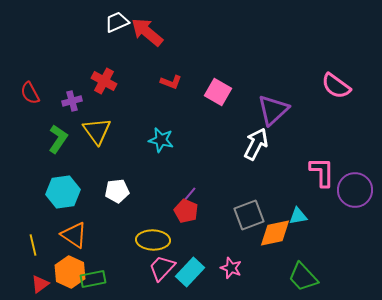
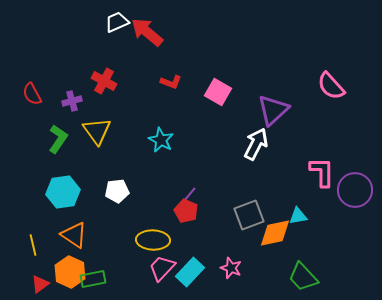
pink semicircle: moved 5 px left; rotated 12 degrees clockwise
red semicircle: moved 2 px right, 1 px down
cyan star: rotated 15 degrees clockwise
